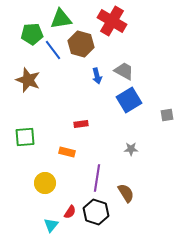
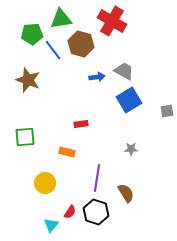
blue arrow: moved 1 px down; rotated 84 degrees counterclockwise
gray square: moved 4 px up
